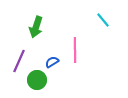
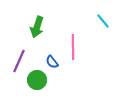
cyan line: moved 1 px down
green arrow: moved 1 px right
pink line: moved 2 px left, 3 px up
blue semicircle: rotated 96 degrees counterclockwise
